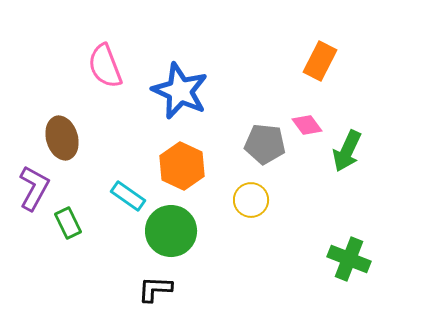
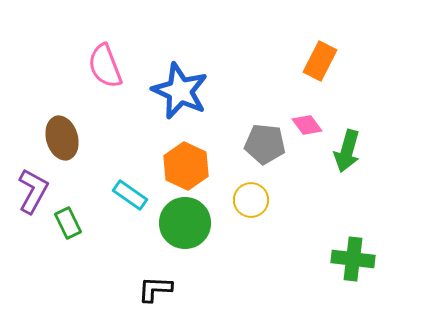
green arrow: rotated 9 degrees counterclockwise
orange hexagon: moved 4 px right
purple L-shape: moved 1 px left, 3 px down
cyan rectangle: moved 2 px right, 1 px up
green circle: moved 14 px right, 8 px up
green cross: moved 4 px right; rotated 15 degrees counterclockwise
